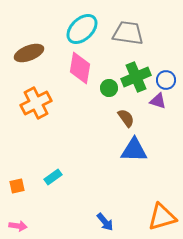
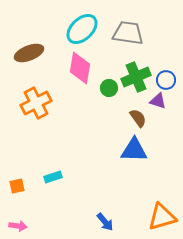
brown semicircle: moved 12 px right
cyan rectangle: rotated 18 degrees clockwise
